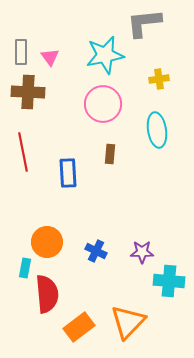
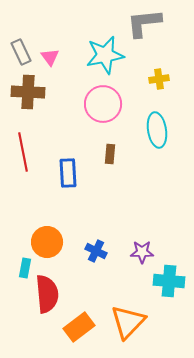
gray rectangle: rotated 25 degrees counterclockwise
